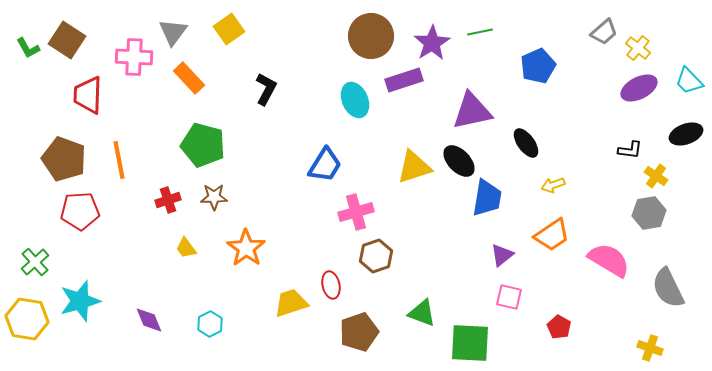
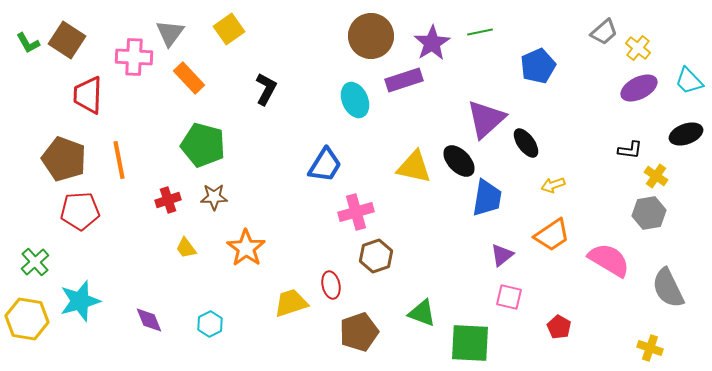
gray triangle at (173, 32): moved 3 px left, 1 px down
green L-shape at (28, 48): moved 5 px up
purple triangle at (472, 111): moved 14 px right, 8 px down; rotated 30 degrees counterclockwise
yellow triangle at (414, 167): rotated 30 degrees clockwise
